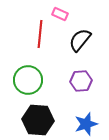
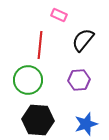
pink rectangle: moved 1 px left, 1 px down
red line: moved 11 px down
black semicircle: moved 3 px right
purple hexagon: moved 2 px left, 1 px up
